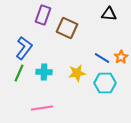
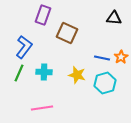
black triangle: moved 5 px right, 4 px down
brown square: moved 5 px down
blue L-shape: moved 1 px up
blue line: rotated 21 degrees counterclockwise
yellow star: moved 2 px down; rotated 24 degrees clockwise
cyan hexagon: rotated 15 degrees counterclockwise
